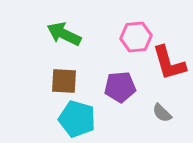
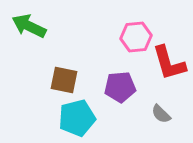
green arrow: moved 35 px left, 8 px up
brown square: moved 1 px up; rotated 8 degrees clockwise
gray semicircle: moved 1 px left, 1 px down
cyan pentagon: moved 1 px up; rotated 30 degrees counterclockwise
